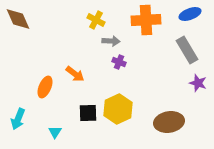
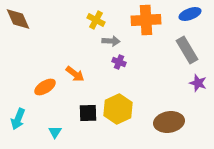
orange ellipse: rotated 35 degrees clockwise
